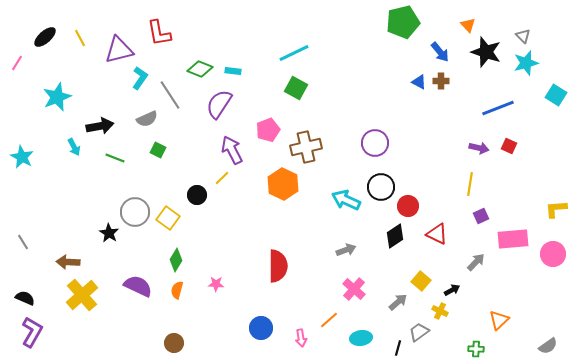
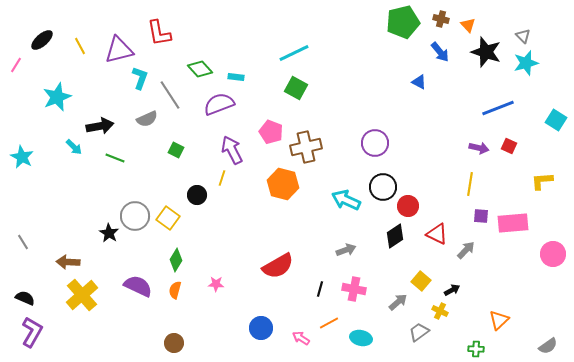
black ellipse at (45, 37): moved 3 px left, 3 px down
yellow line at (80, 38): moved 8 px down
pink line at (17, 63): moved 1 px left, 2 px down
green diamond at (200, 69): rotated 25 degrees clockwise
cyan rectangle at (233, 71): moved 3 px right, 6 px down
cyan L-shape at (140, 78): rotated 15 degrees counterclockwise
brown cross at (441, 81): moved 62 px up; rotated 14 degrees clockwise
cyan square at (556, 95): moved 25 px down
purple semicircle at (219, 104): rotated 36 degrees clockwise
pink pentagon at (268, 130): moved 3 px right, 2 px down; rotated 30 degrees counterclockwise
cyan arrow at (74, 147): rotated 18 degrees counterclockwise
green square at (158, 150): moved 18 px right
yellow line at (222, 178): rotated 28 degrees counterclockwise
orange hexagon at (283, 184): rotated 12 degrees counterclockwise
black circle at (381, 187): moved 2 px right
yellow L-shape at (556, 209): moved 14 px left, 28 px up
gray circle at (135, 212): moved 4 px down
purple square at (481, 216): rotated 28 degrees clockwise
pink rectangle at (513, 239): moved 16 px up
gray arrow at (476, 262): moved 10 px left, 12 px up
red semicircle at (278, 266): rotated 60 degrees clockwise
pink cross at (354, 289): rotated 30 degrees counterclockwise
orange semicircle at (177, 290): moved 2 px left
orange line at (329, 320): moved 3 px down; rotated 12 degrees clockwise
pink arrow at (301, 338): rotated 132 degrees clockwise
cyan ellipse at (361, 338): rotated 20 degrees clockwise
black line at (398, 348): moved 78 px left, 59 px up
